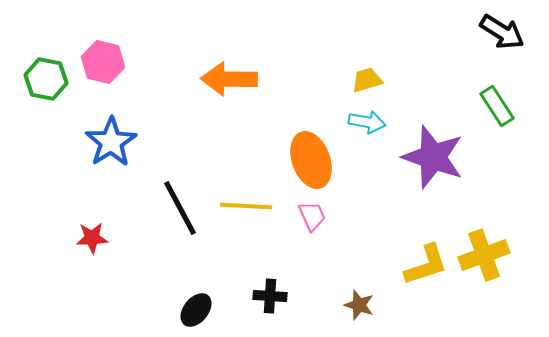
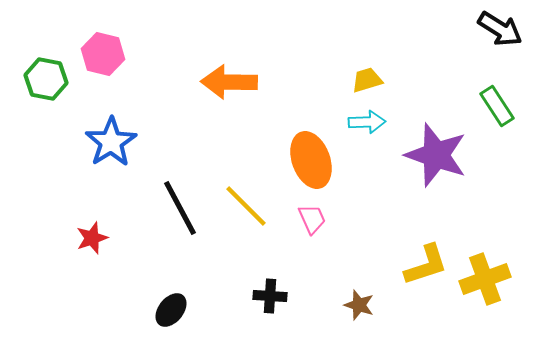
black arrow: moved 2 px left, 3 px up
pink hexagon: moved 8 px up
orange arrow: moved 3 px down
cyan arrow: rotated 12 degrees counterclockwise
purple star: moved 3 px right, 2 px up
yellow line: rotated 42 degrees clockwise
pink trapezoid: moved 3 px down
red star: rotated 16 degrees counterclockwise
yellow cross: moved 1 px right, 24 px down
black ellipse: moved 25 px left
